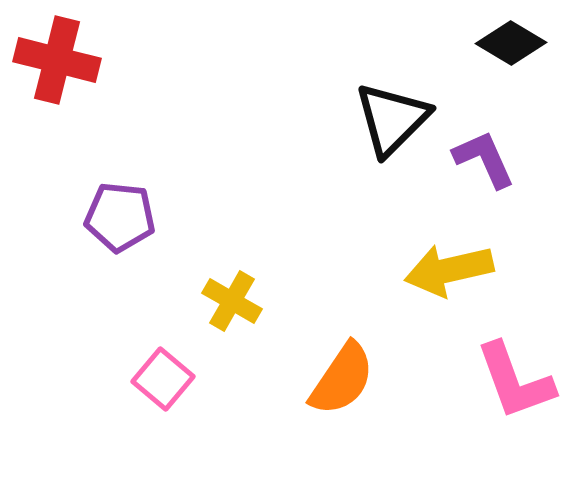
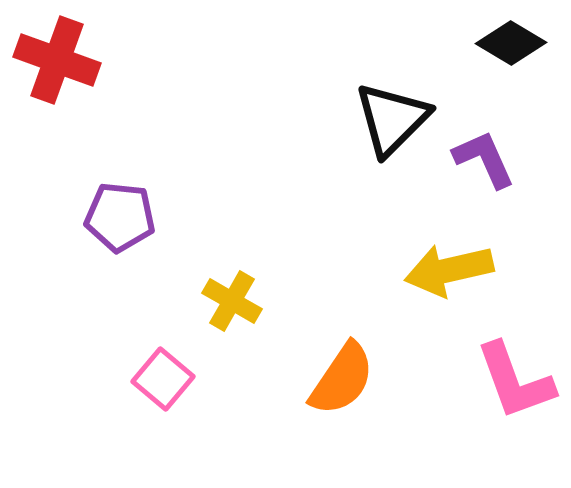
red cross: rotated 6 degrees clockwise
